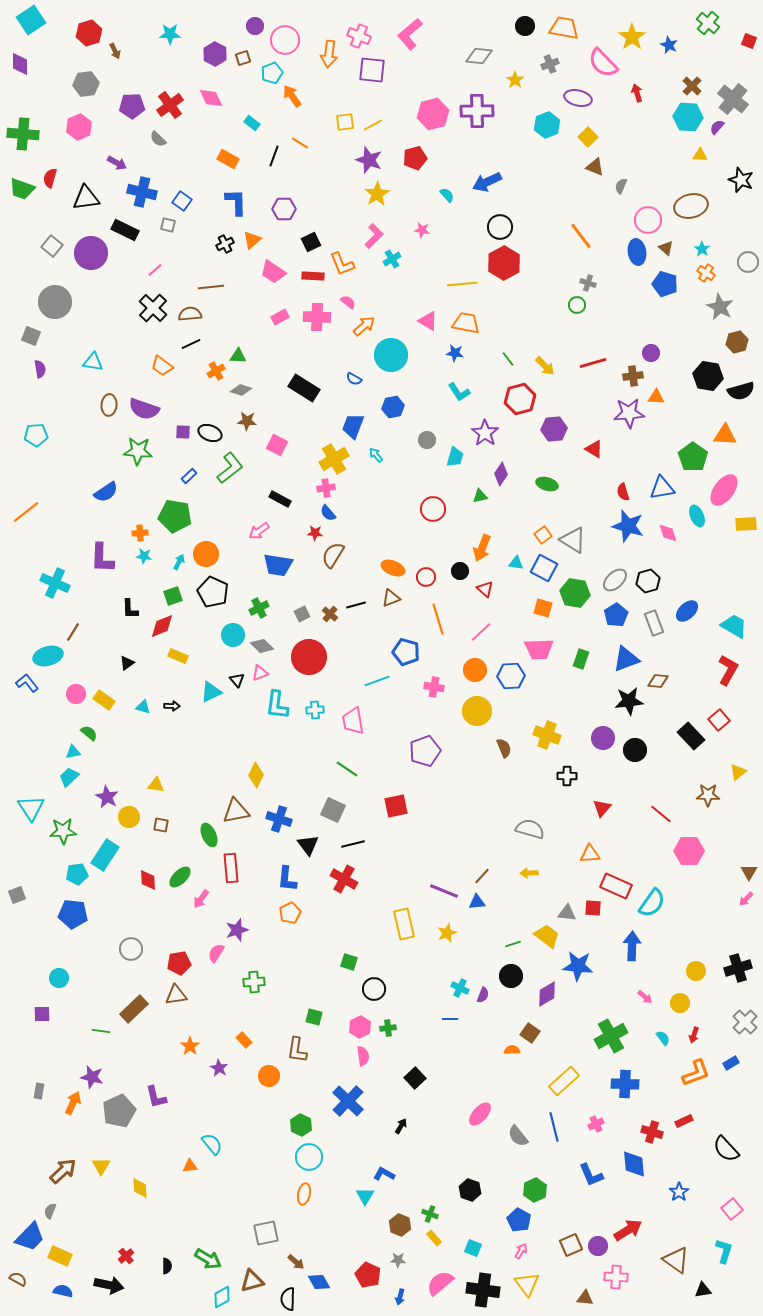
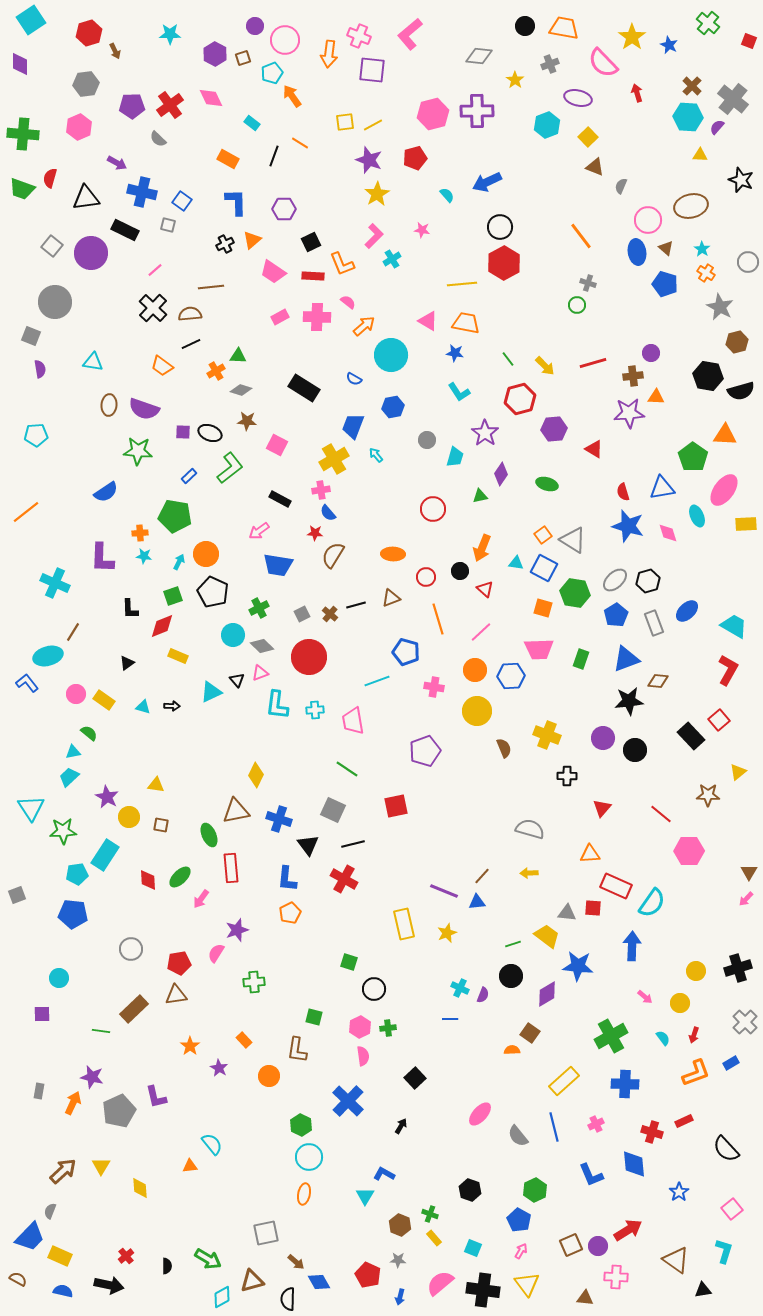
pink cross at (326, 488): moved 5 px left, 2 px down
orange ellipse at (393, 568): moved 14 px up; rotated 20 degrees counterclockwise
